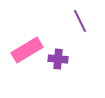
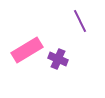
purple cross: rotated 18 degrees clockwise
